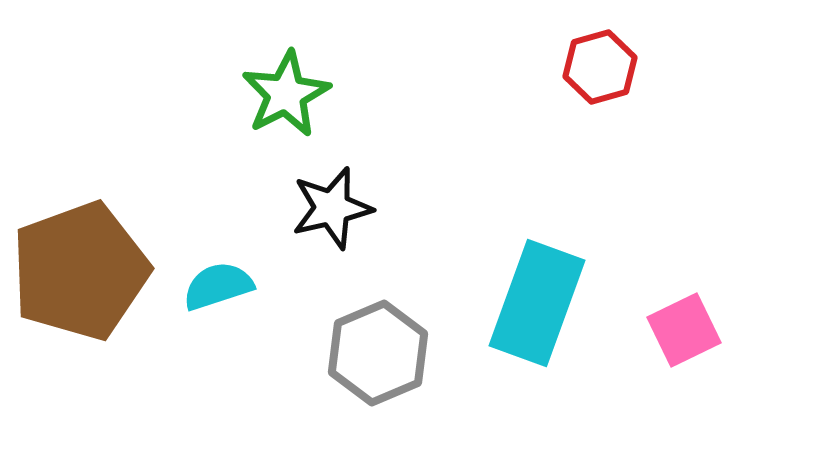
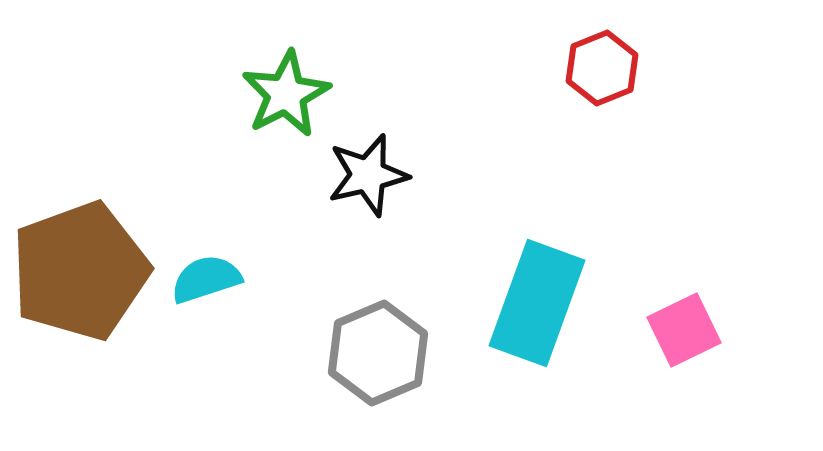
red hexagon: moved 2 px right, 1 px down; rotated 6 degrees counterclockwise
black star: moved 36 px right, 33 px up
cyan semicircle: moved 12 px left, 7 px up
